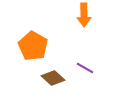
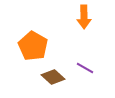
orange arrow: moved 2 px down
brown diamond: moved 1 px up
